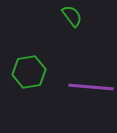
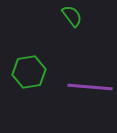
purple line: moved 1 px left
